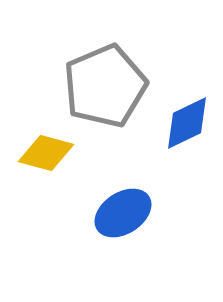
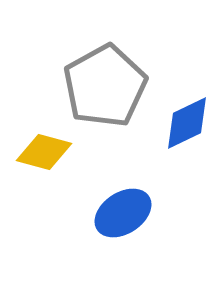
gray pentagon: rotated 6 degrees counterclockwise
yellow diamond: moved 2 px left, 1 px up
